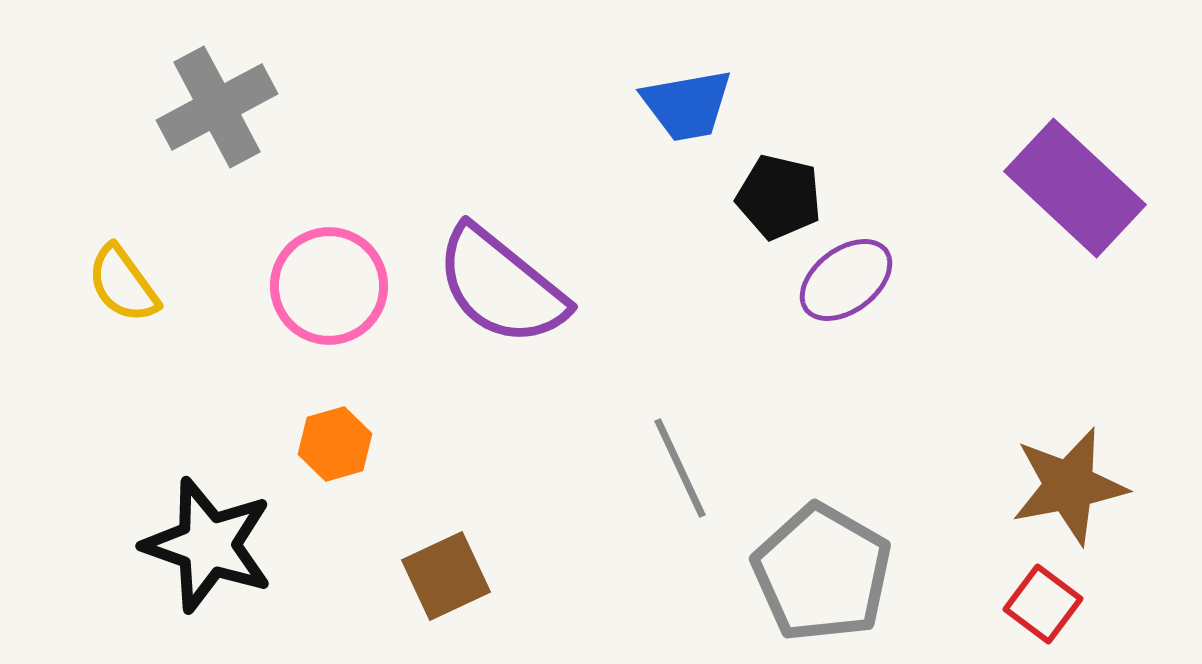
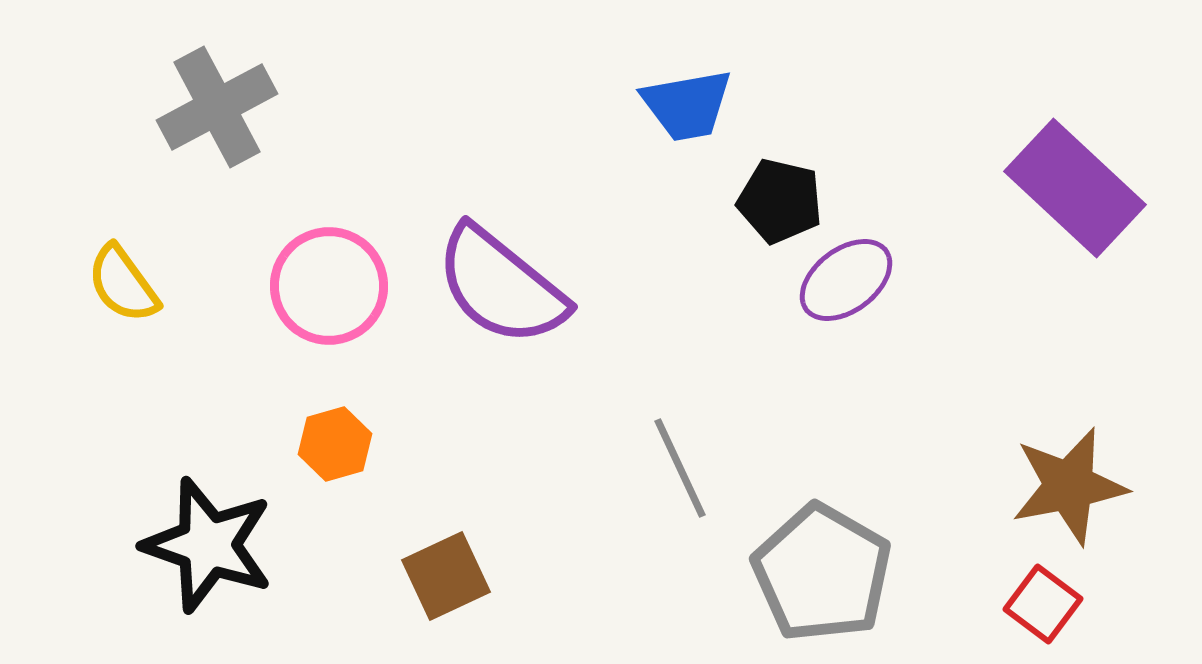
black pentagon: moved 1 px right, 4 px down
